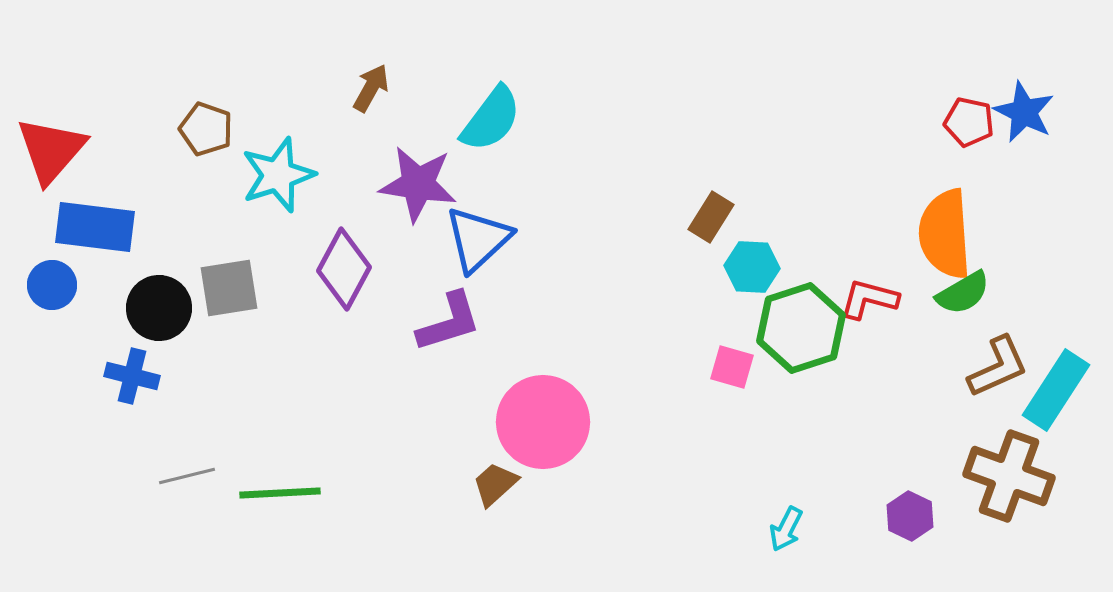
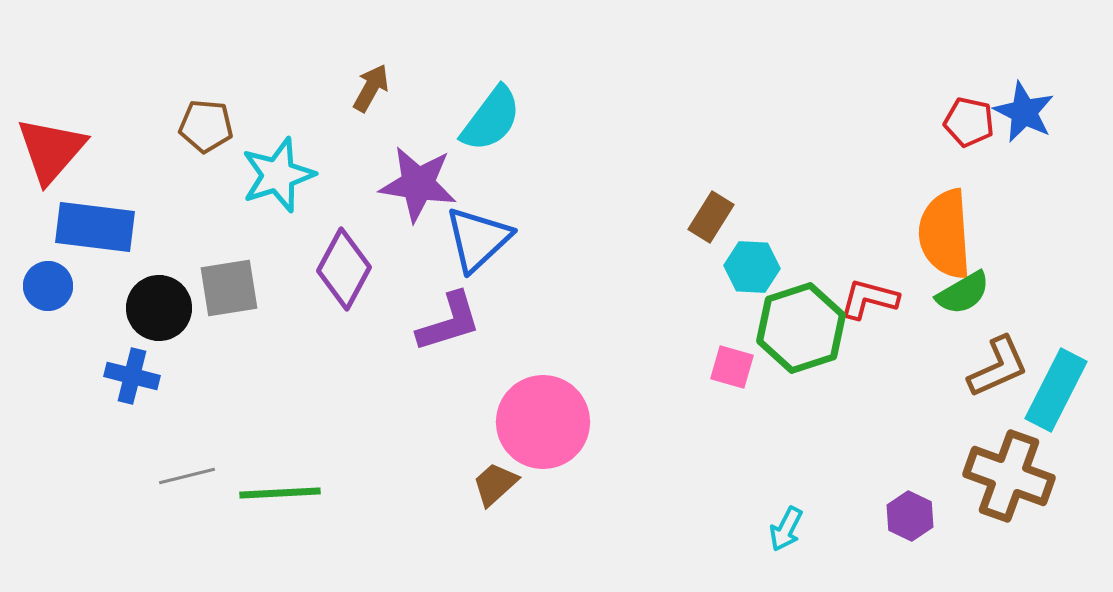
brown pentagon: moved 3 px up; rotated 14 degrees counterclockwise
blue circle: moved 4 px left, 1 px down
cyan rectangle: rotated 6 degrees counterclockwise
